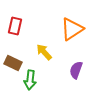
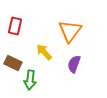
orange triangle: moved 2 px left, 2 px down; rotated 20 degrees counterclockwise
purple semicircle: moved 2 px left, 6 px up
